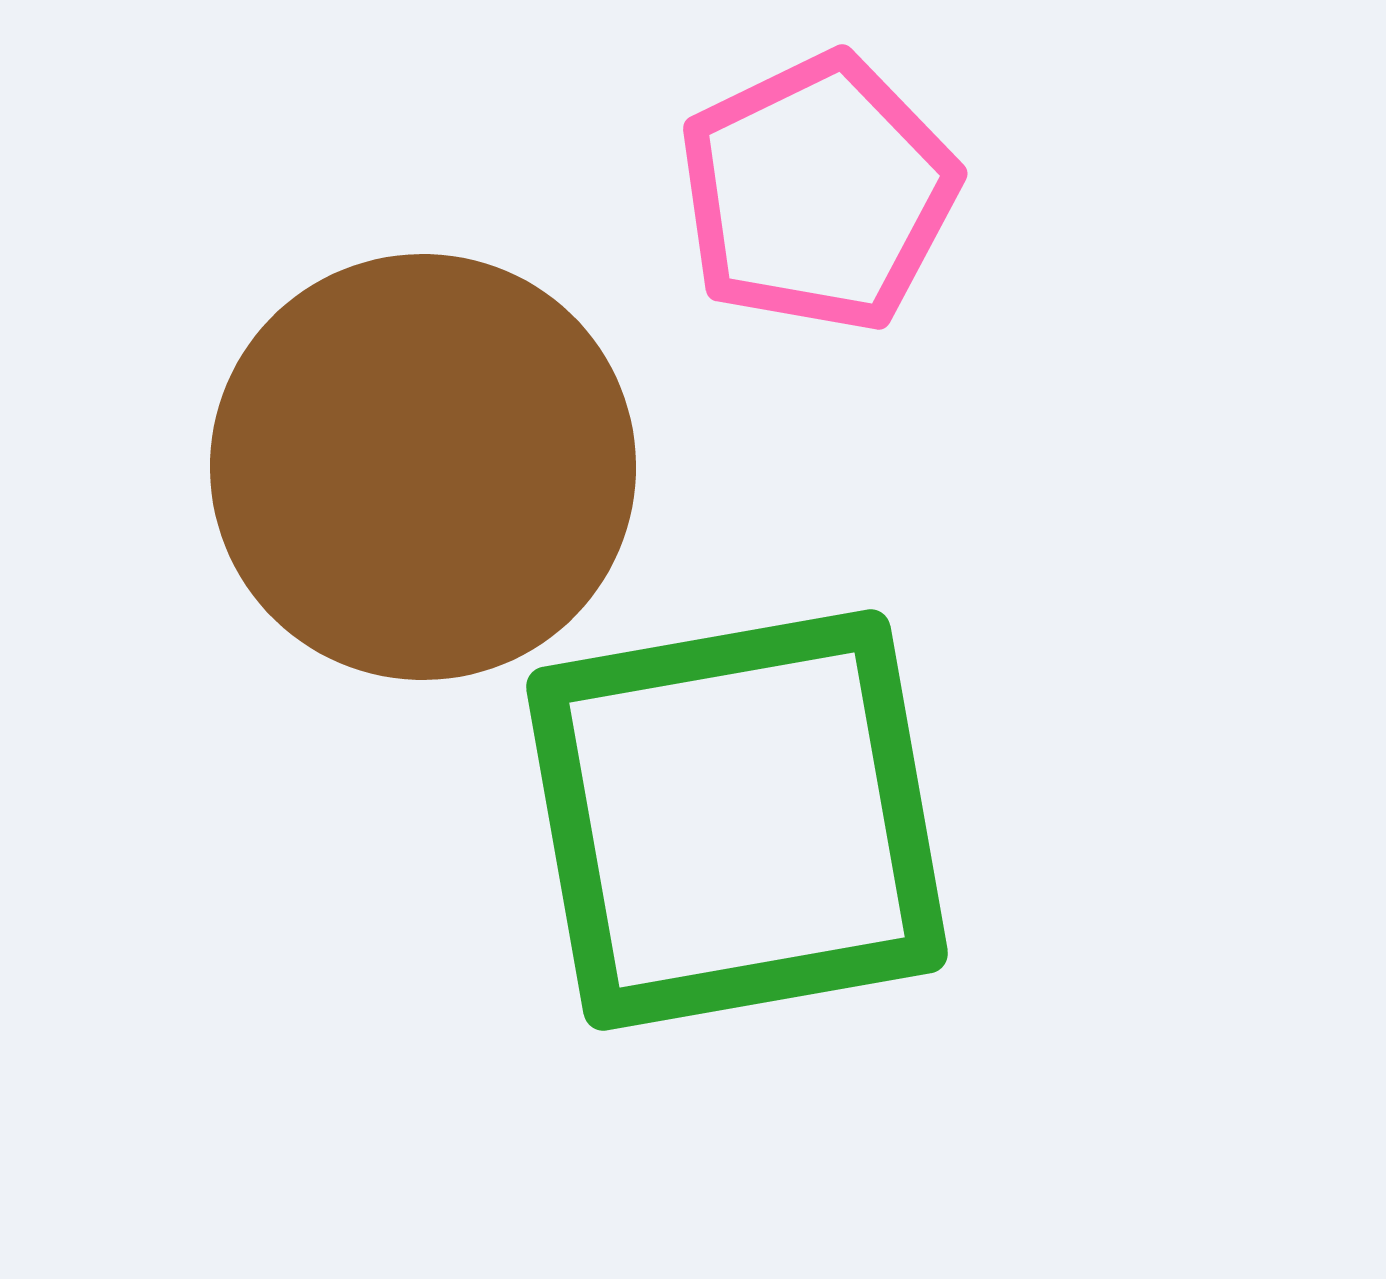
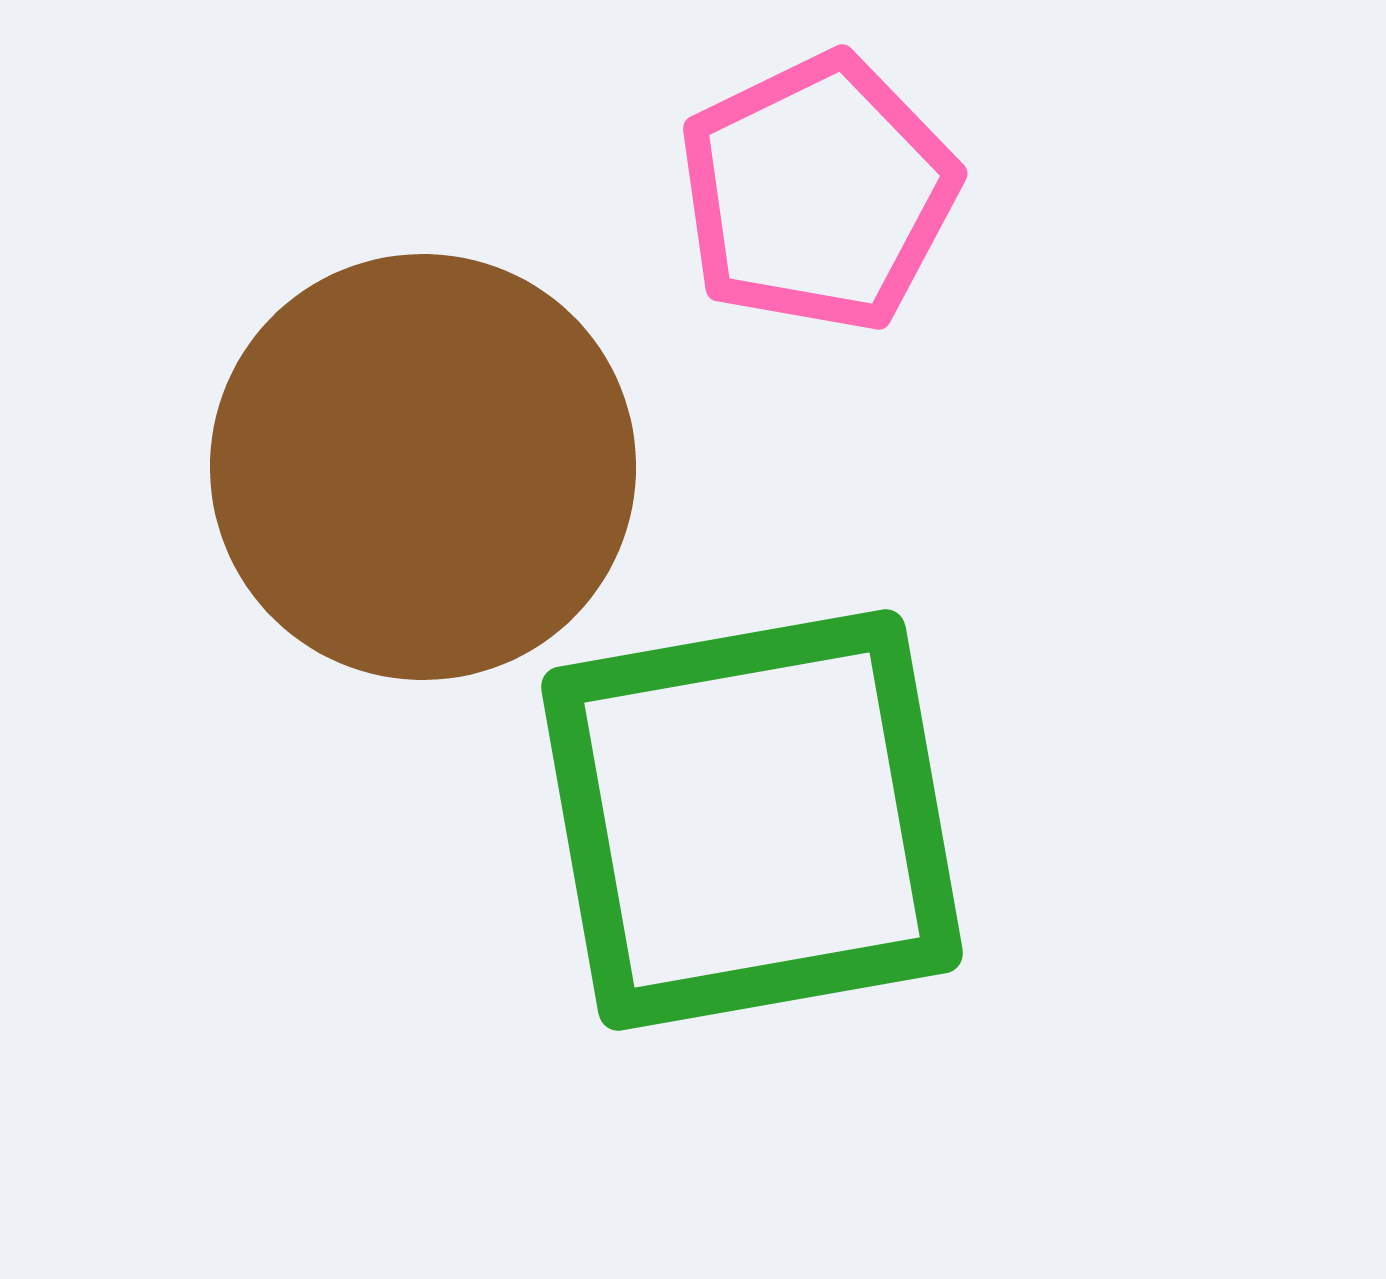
green square: moved 15 px right
